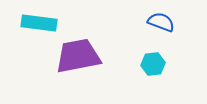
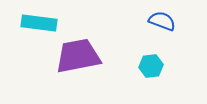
blue semicircle: moved 1 px right, 1 px up
cyan hexagon: moved 2 px left, 2 px down
